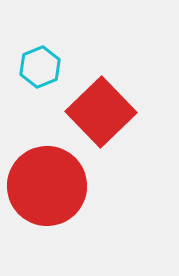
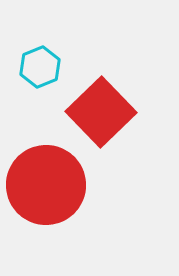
red circle: moved 1 px left, 1 px up
